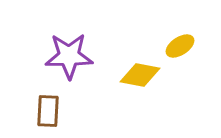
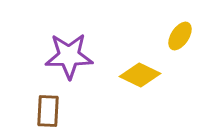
yellow ellipse: moved 10 px up; rotated 24 degrees counterclockwise
yellow diamond: rotated 15 degrees clockwise
